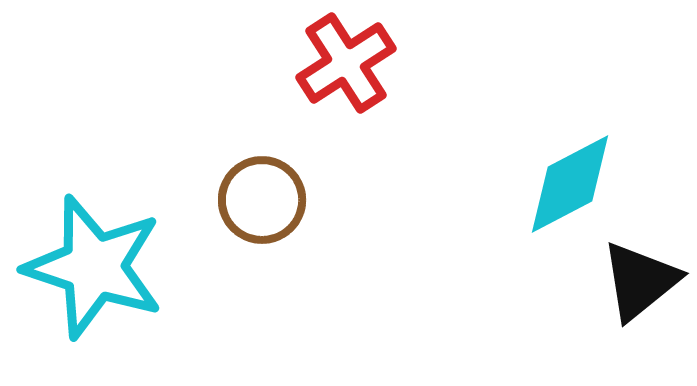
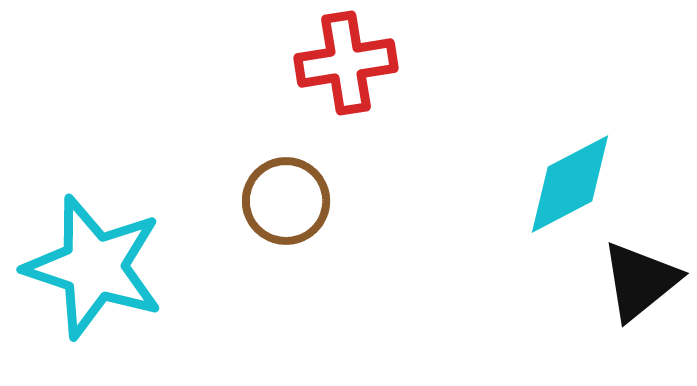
red cross: rotated 24 degrees clockwise
brown circle: moved 24 px right, 1 px down
